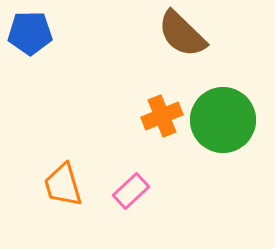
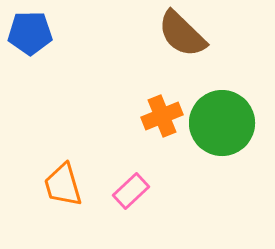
green circle: moved 1 px left, 3 px down
